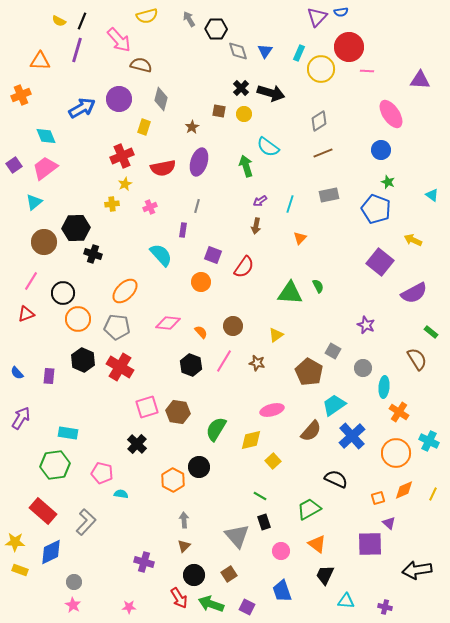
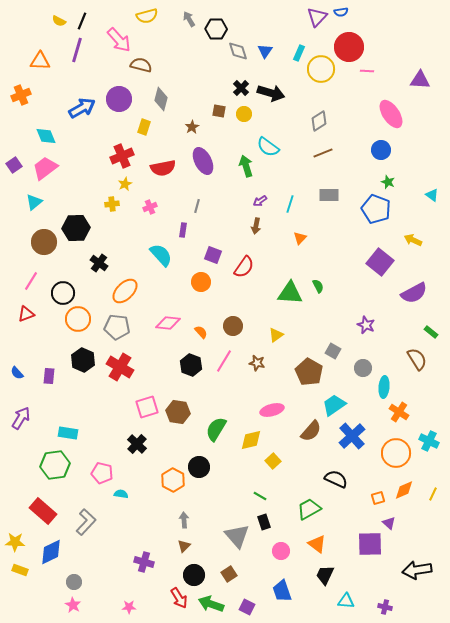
purple ellipse at (199, 162): moved 4 px right, 1 px up; rotated 44 degrees counterclockwise
gray rectangle at (329, 195): rotated 12 degrees clockwise
black cross at (93, 254): moved 6 px right, 9 px down; rotated 18 degrees clockwise
